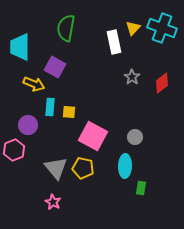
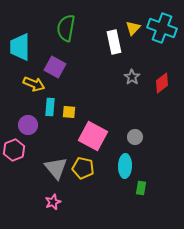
pink star: rotated 21 degrees clockwise
